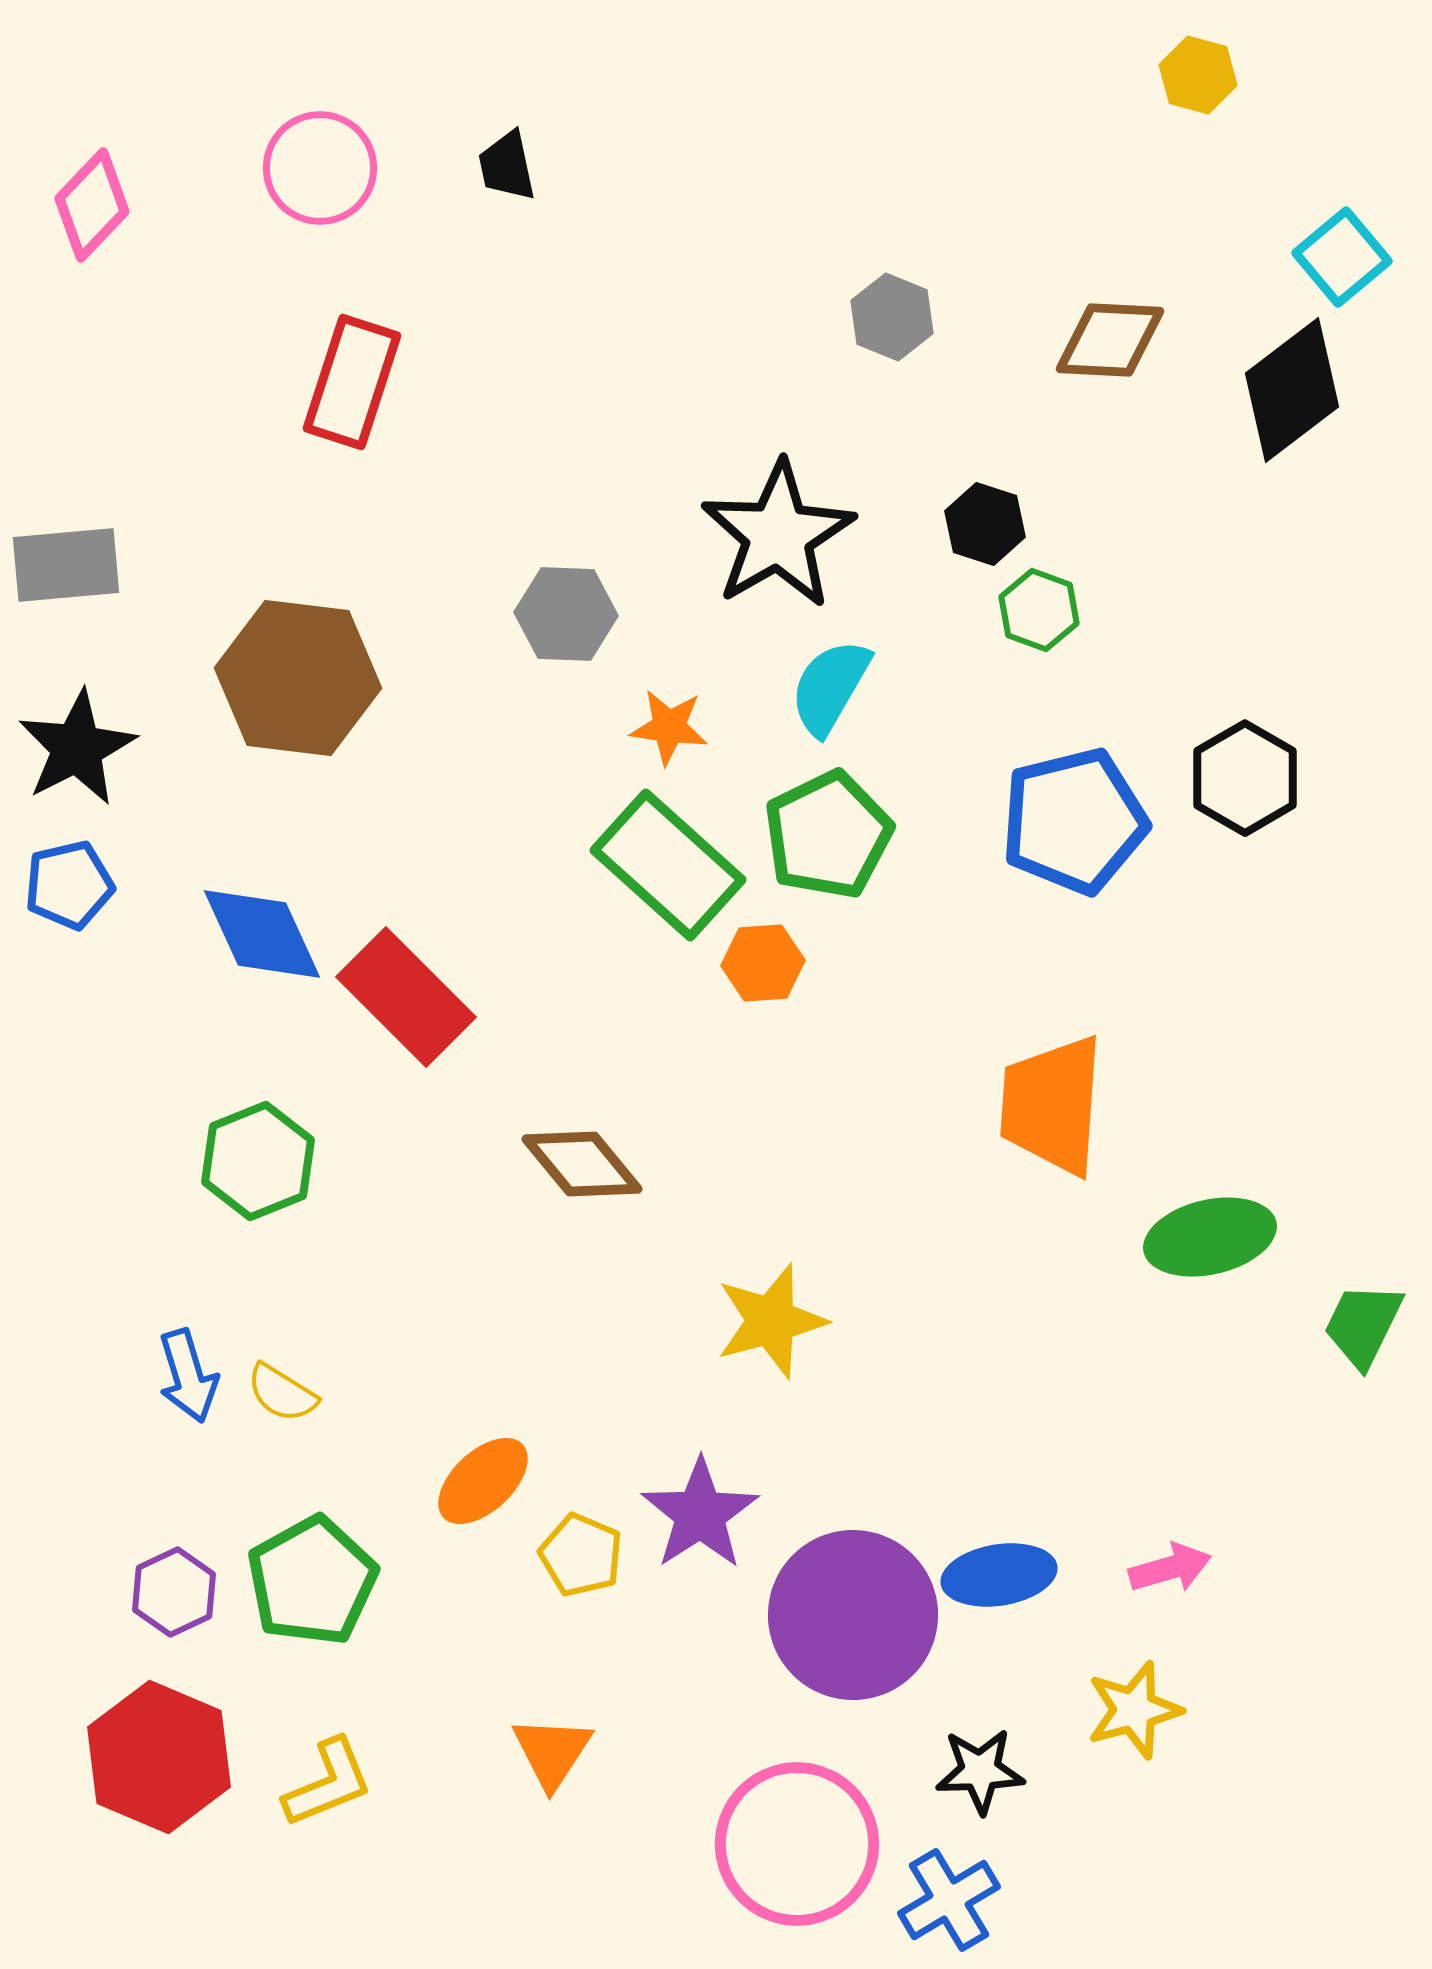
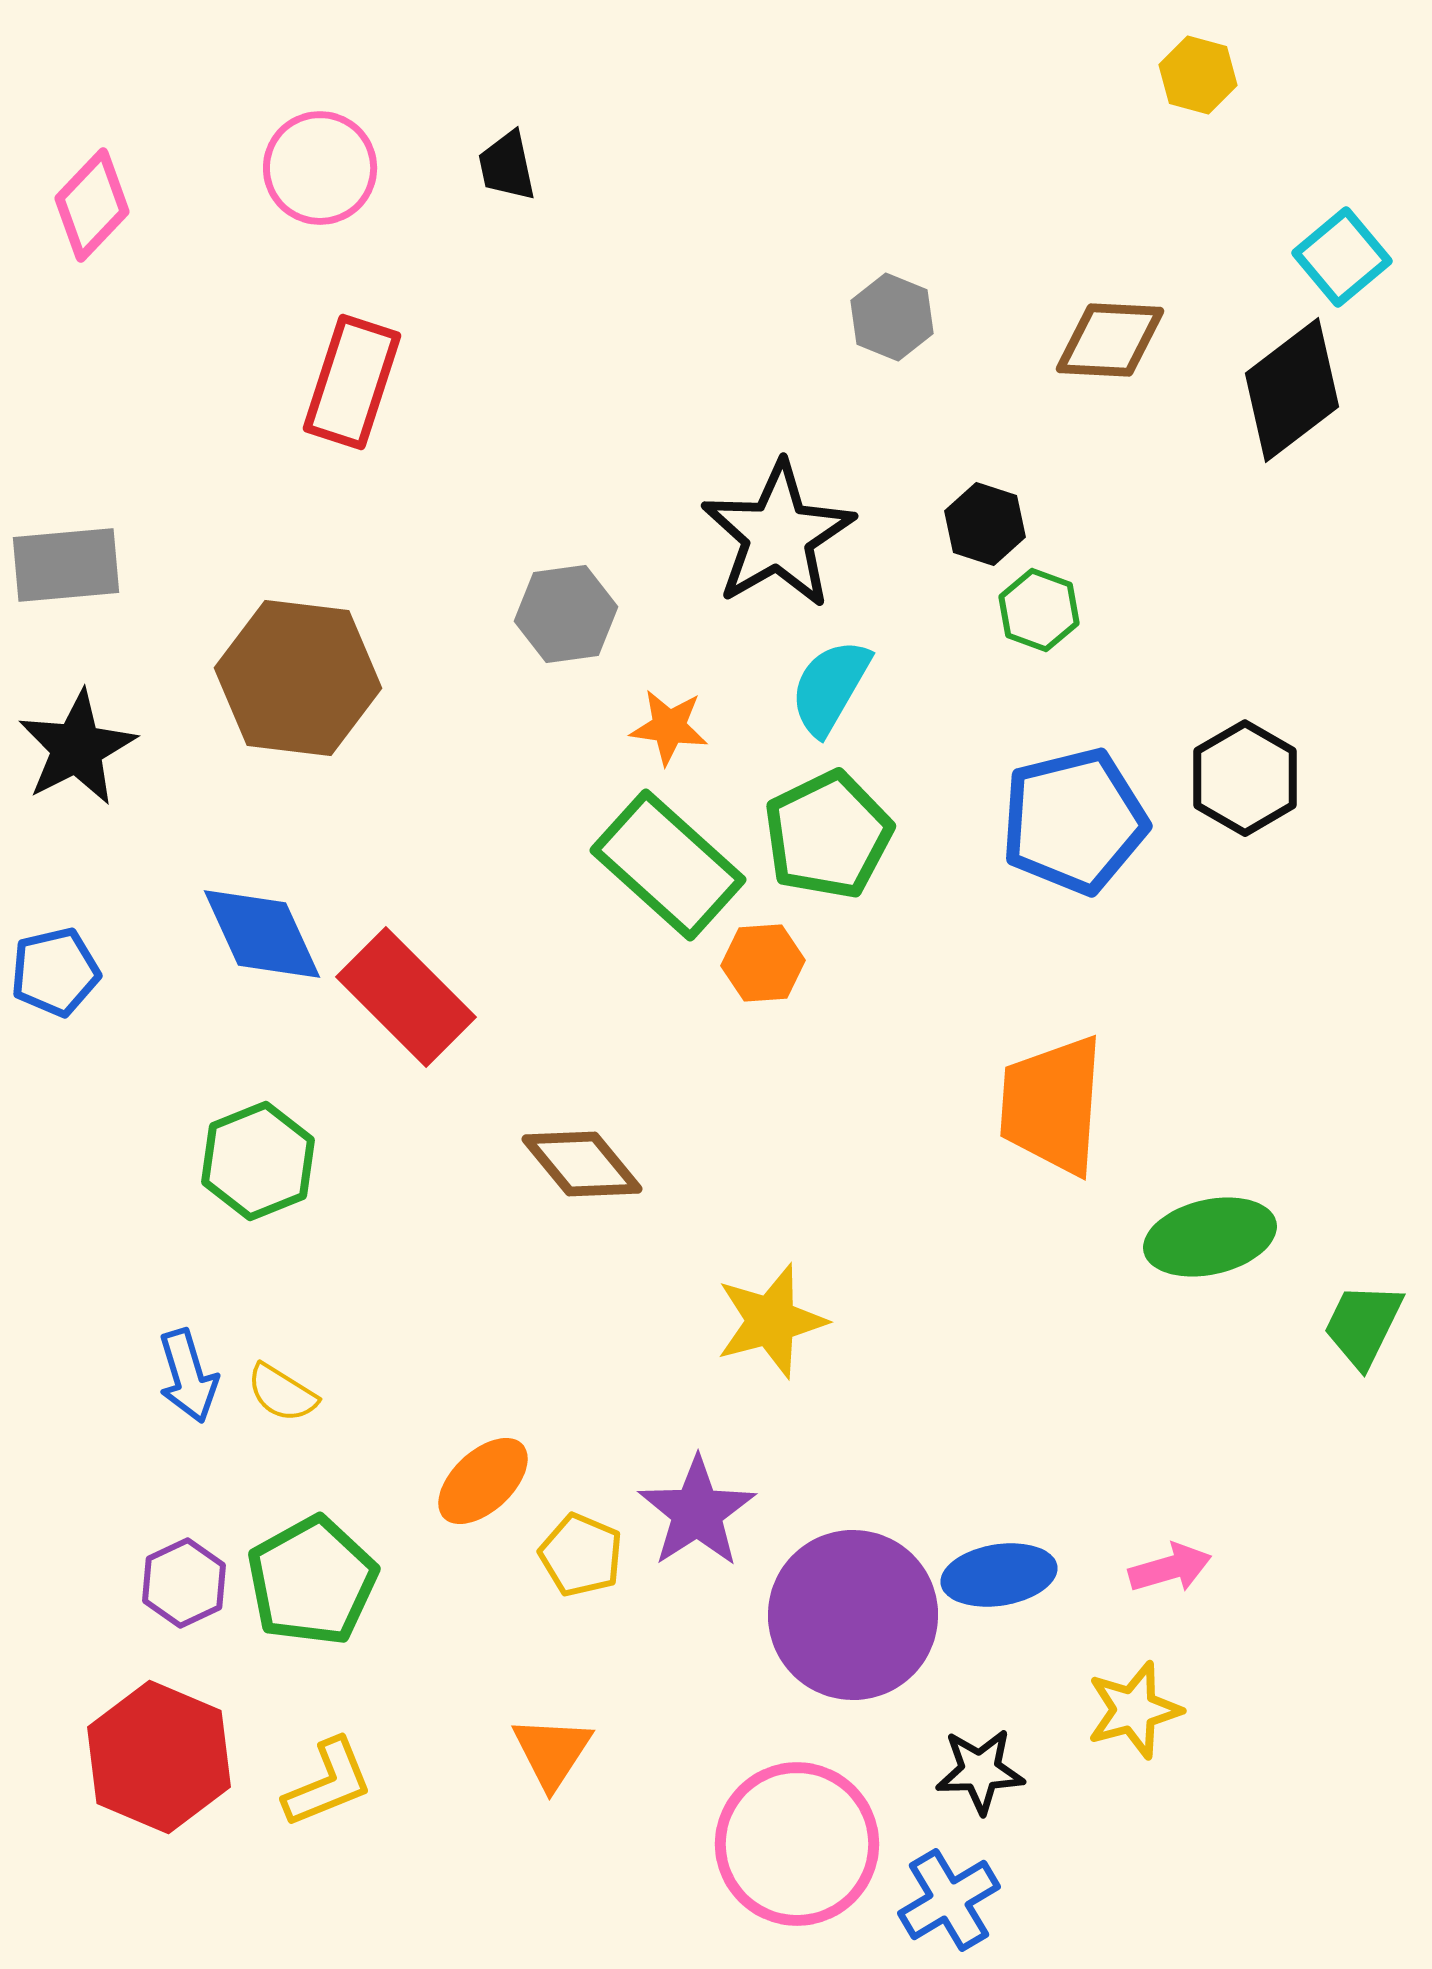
gray hexagon at (566, 614): rotated 10 degrees counterclockwise
blue pentagon at (69, 885): moved 14 px left, 87 px down
purple star at (700, 1514): moved 3 px left, 2 px up
purple hexagon at (174, 1592): moved 10 px right, 9 px up
